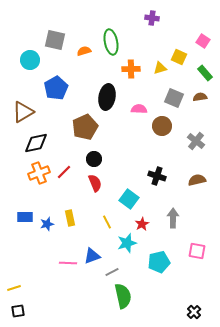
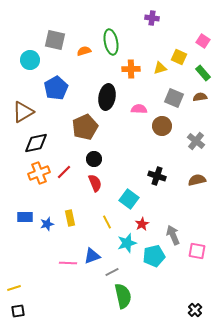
green rectangle at (205, 73): moved 2 px left
gray arrow at (173, 218): moved 17 px down; rotated 24 degrees counterclockwise
cyan pentagon at (159, 262): moved 5 px left, 6 px up
black cross at (194, 312): moved 1 px right, 2 px up
